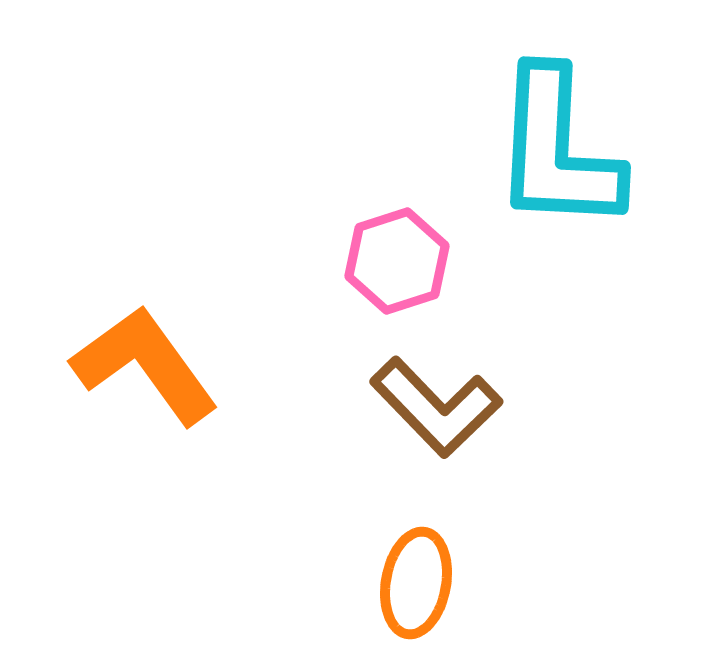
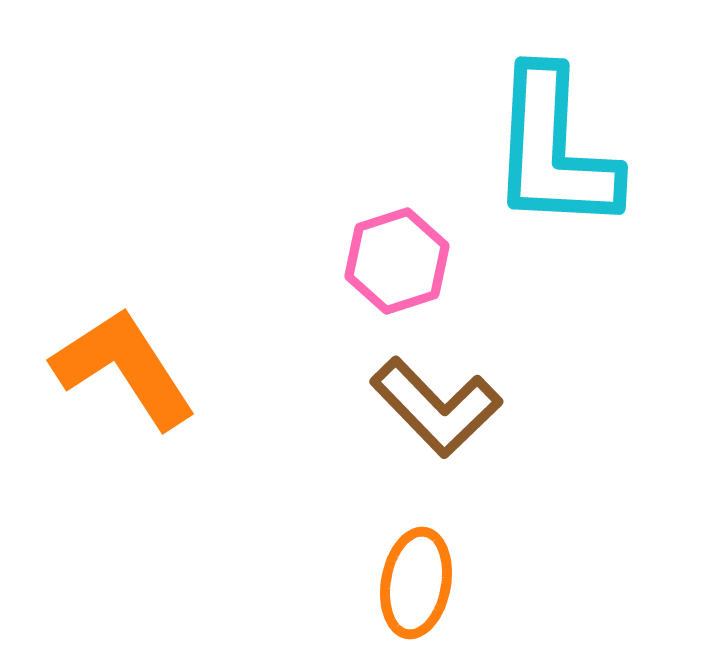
cyan L-shape: moved 3 px left
orange L-shape: moved 21 px left, 3 px down; rotated 3 degrees clockwise
